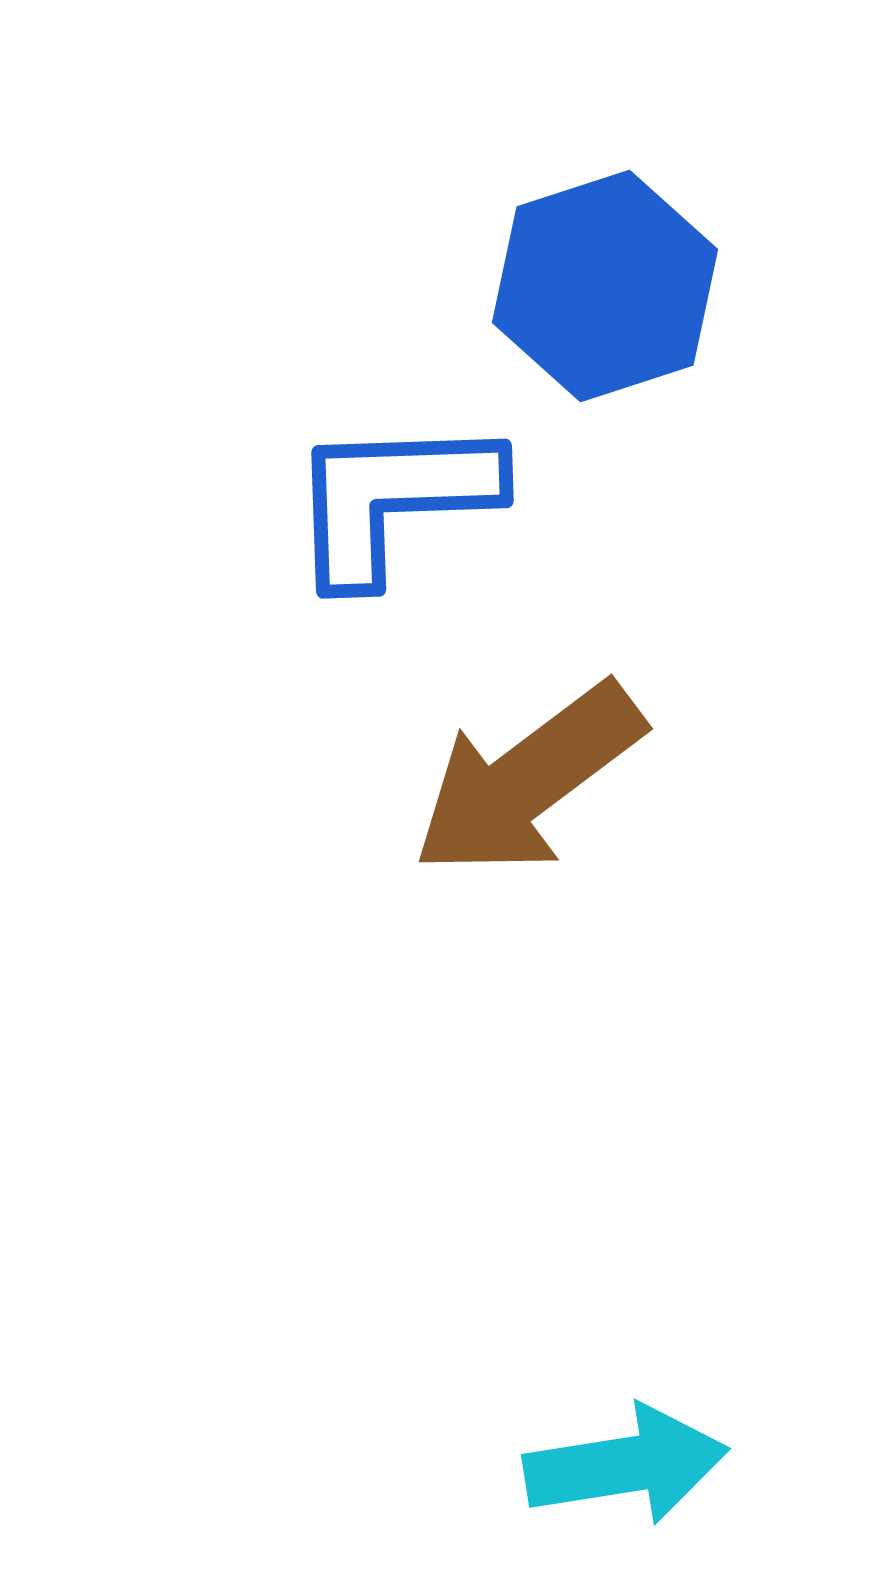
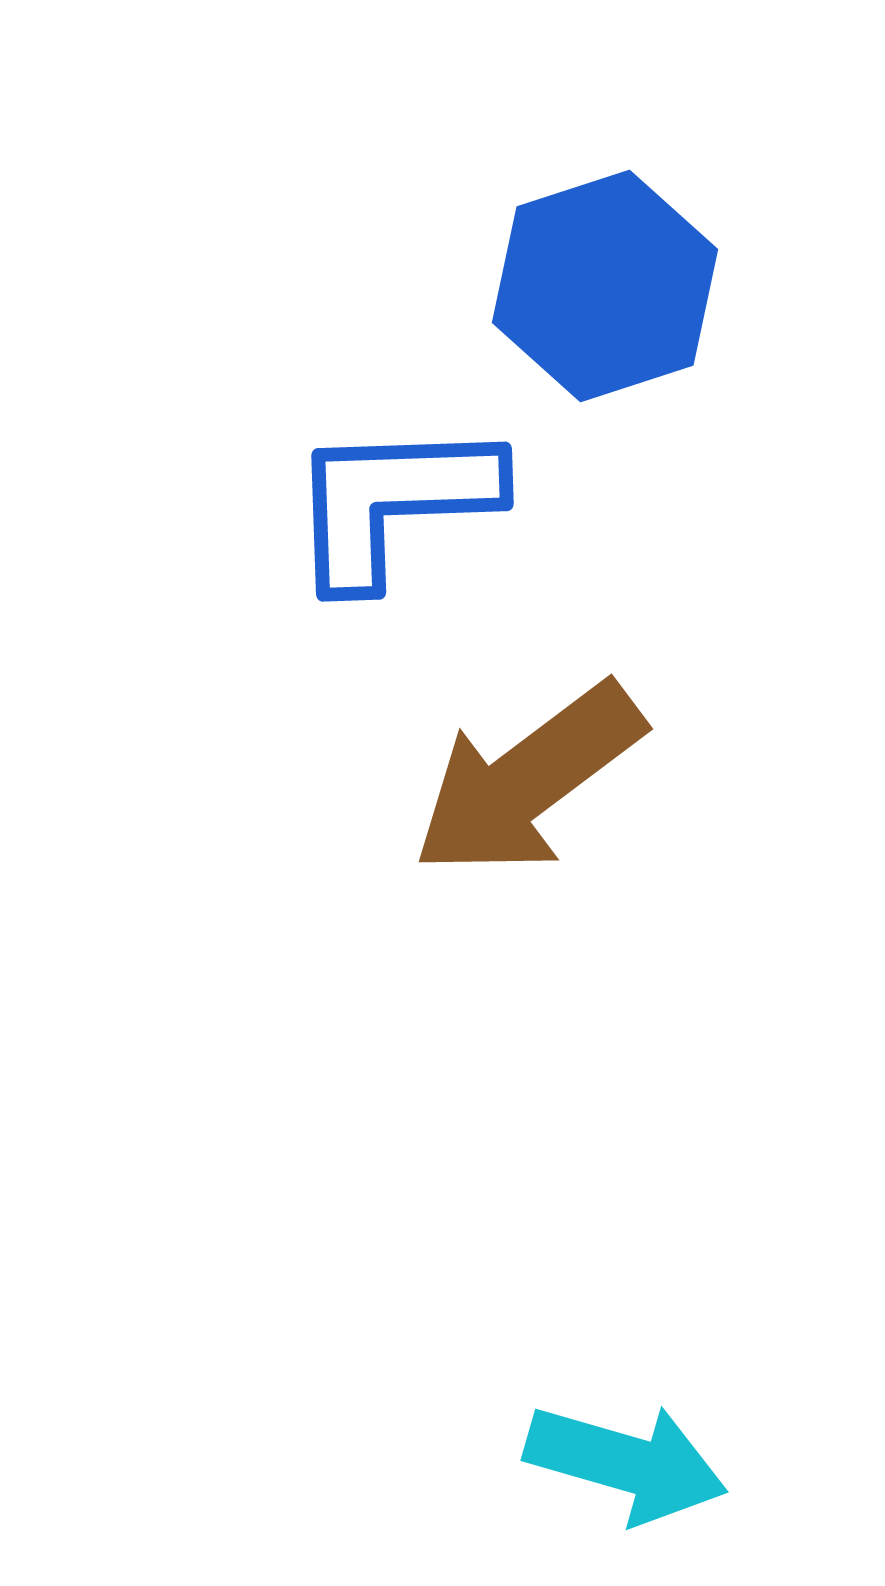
blue L-shape: moved 3 px down
cyan arrow: moved 2 px up; rotated 25 degrees clockwise
